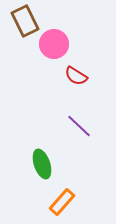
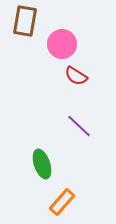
brown rectangle: rotated 36 degrees clockwise
pink circle: moved 8 px right
